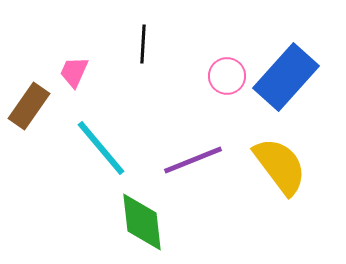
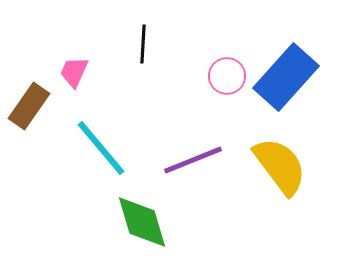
green diamond: rotated 10 degrees counterclockwise
